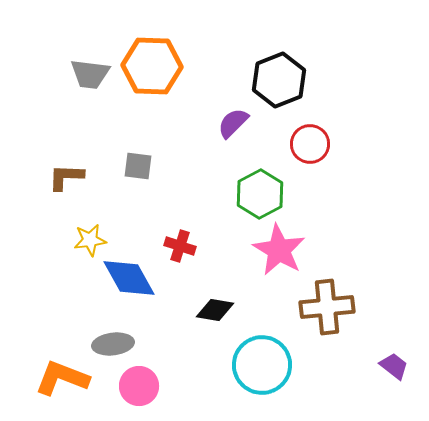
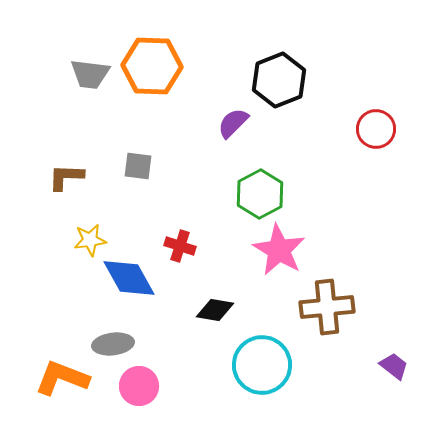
red circle: moved 66 px right, 15 px up
